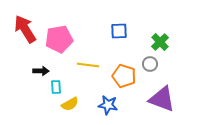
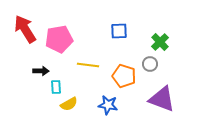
yellow semicircle: moved 1 px left
